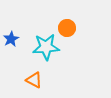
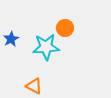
orange circle: moved 2 px left
orange triangle: moved 6 px down
